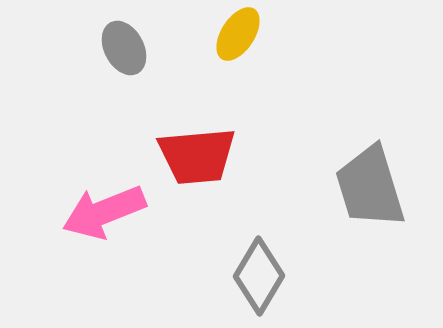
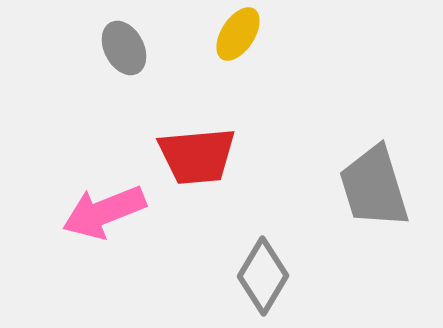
gray trapezoid: moved 4 px right
gray diamond: moved 4 px right
